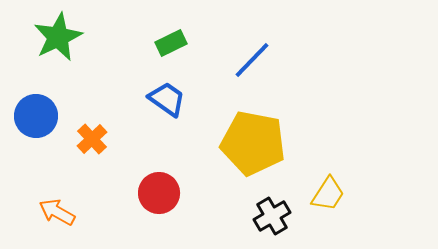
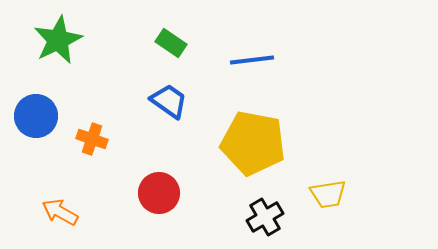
green star: moved 3 px down
green rectangle: rotated 60 degrees clockwise
blue line: rotated 39 degrees clockwise
blue trapezoid: moved 2 px right, 2 px down
orange cross: rotated 28 degrees counterclockwise
yellow trapezoid: rotated 48 degrees clockwise
orange arrow: moved 3 px right
black cross: moved 7 px left, 1 px down
